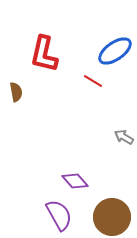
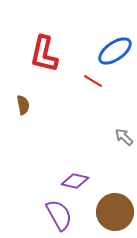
brown semicircle: moved 7 px right, 13 px down
gray arrow: rotated 12 degrees clockwise
purple diamond: rotated 36 degrees counterclockwise
brown circle: moved 3 px right, 5 px up
